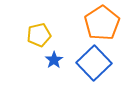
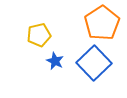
blue star: moved 1 px right, 1 px down; rotated 12 degrees counterclockwise
